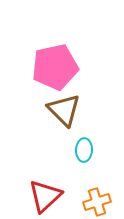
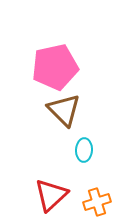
red triangle: moved 6 px right, 1 px up
